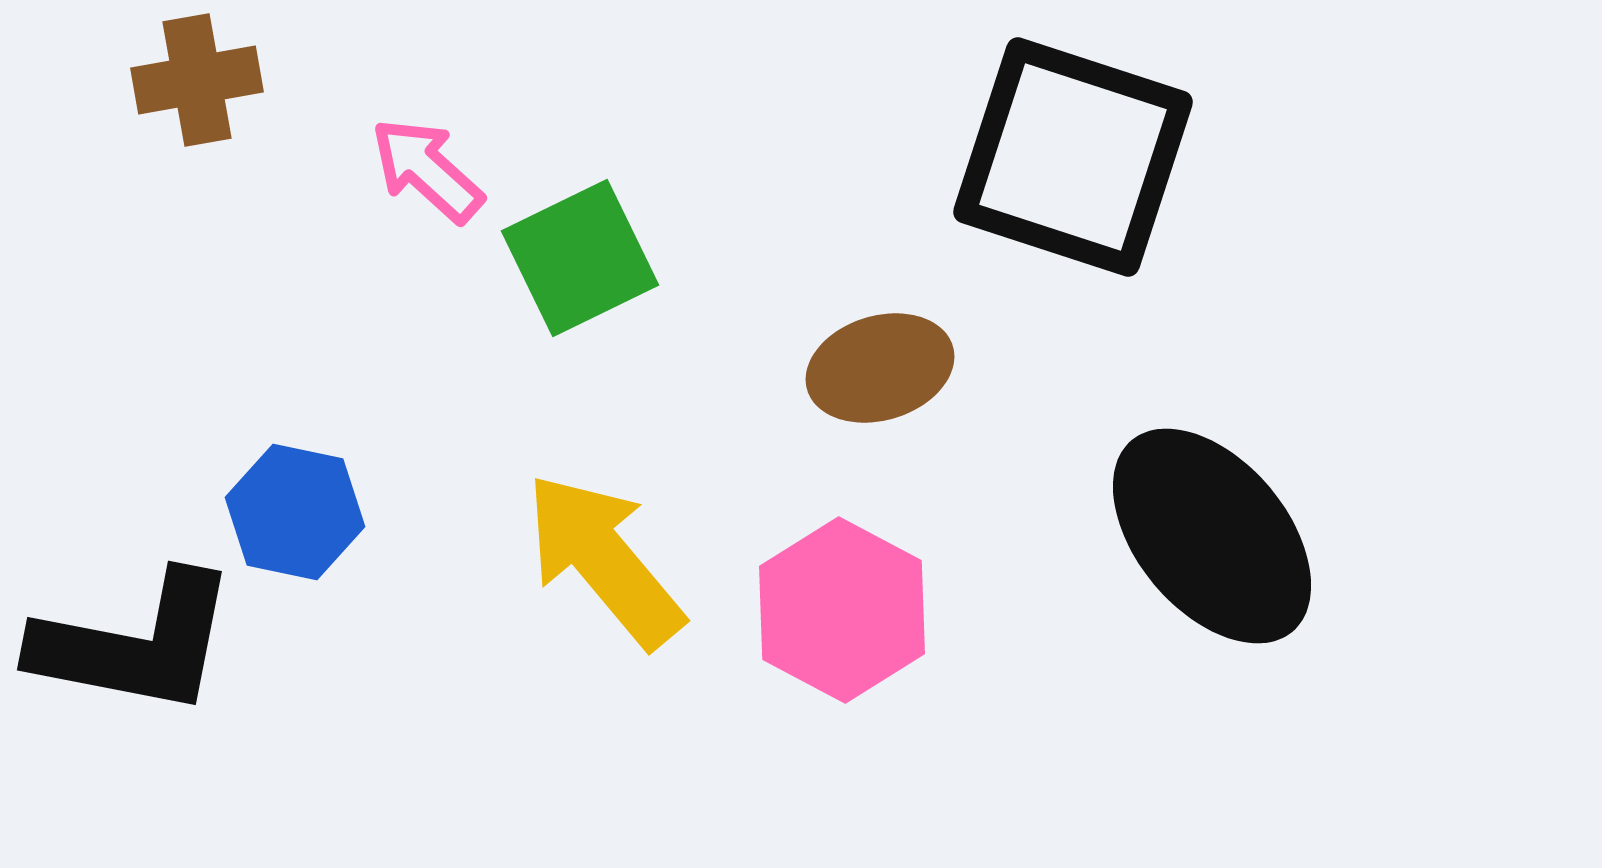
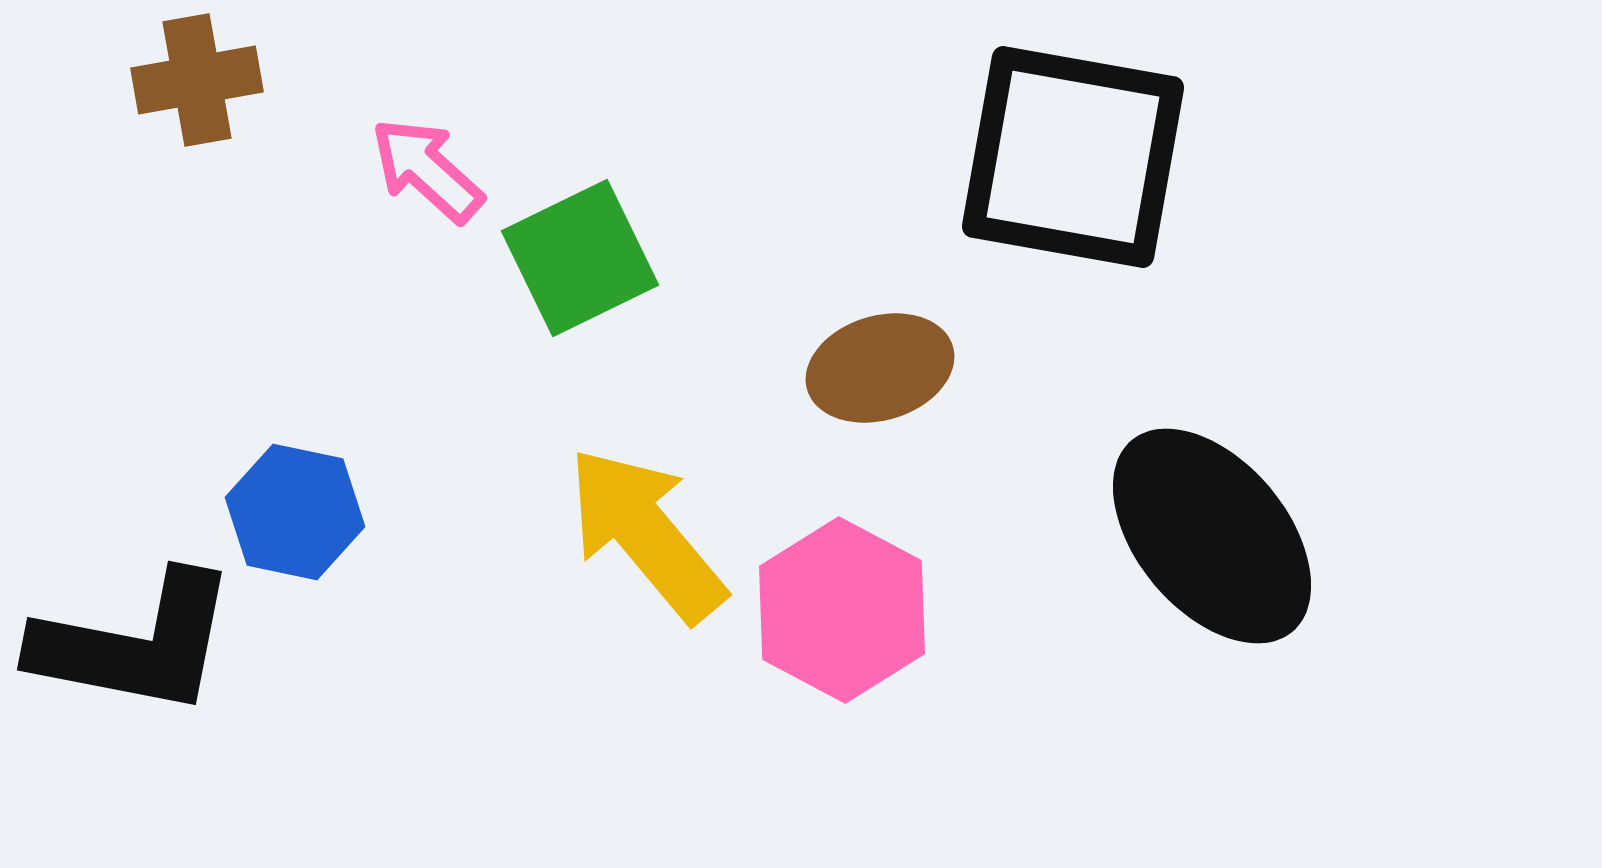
black square: rotated 8 degrees counterclockwise
yellow arrow: moved 42 px right, 26 px up
